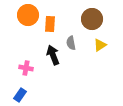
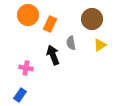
orange rectangle: rotated 21 degrees clockwise
